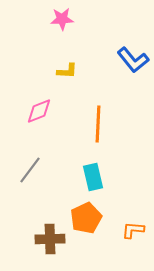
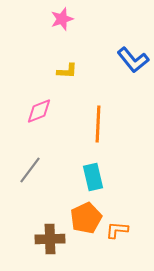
pink star: rotated 15 degrees counterclockwise
orange L-shape: moved 16 px left
